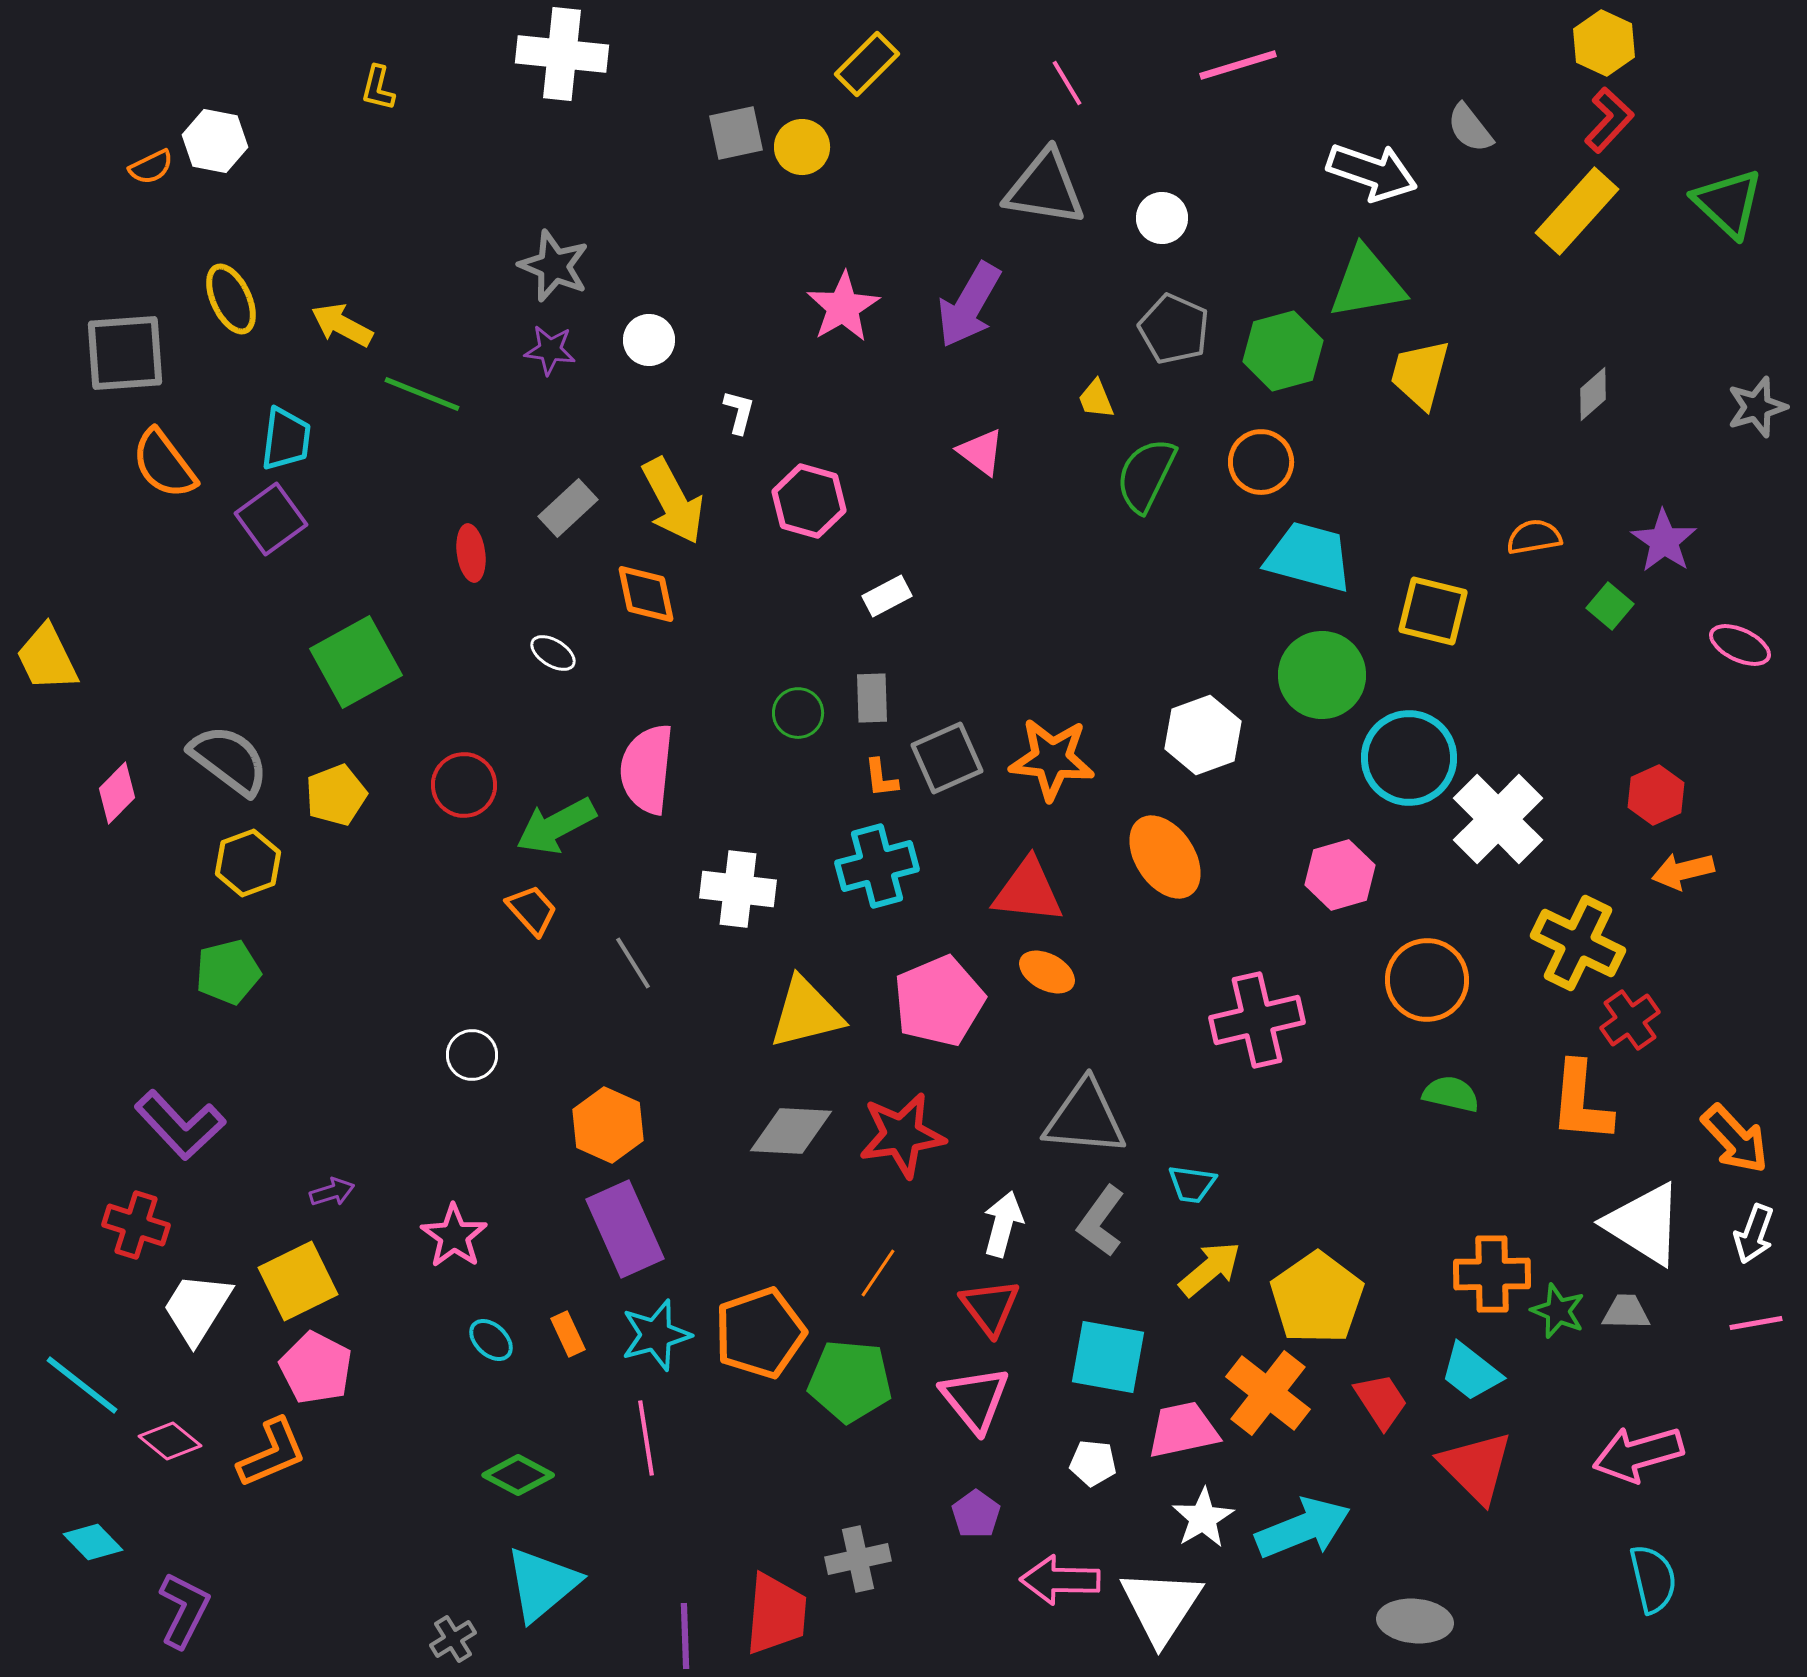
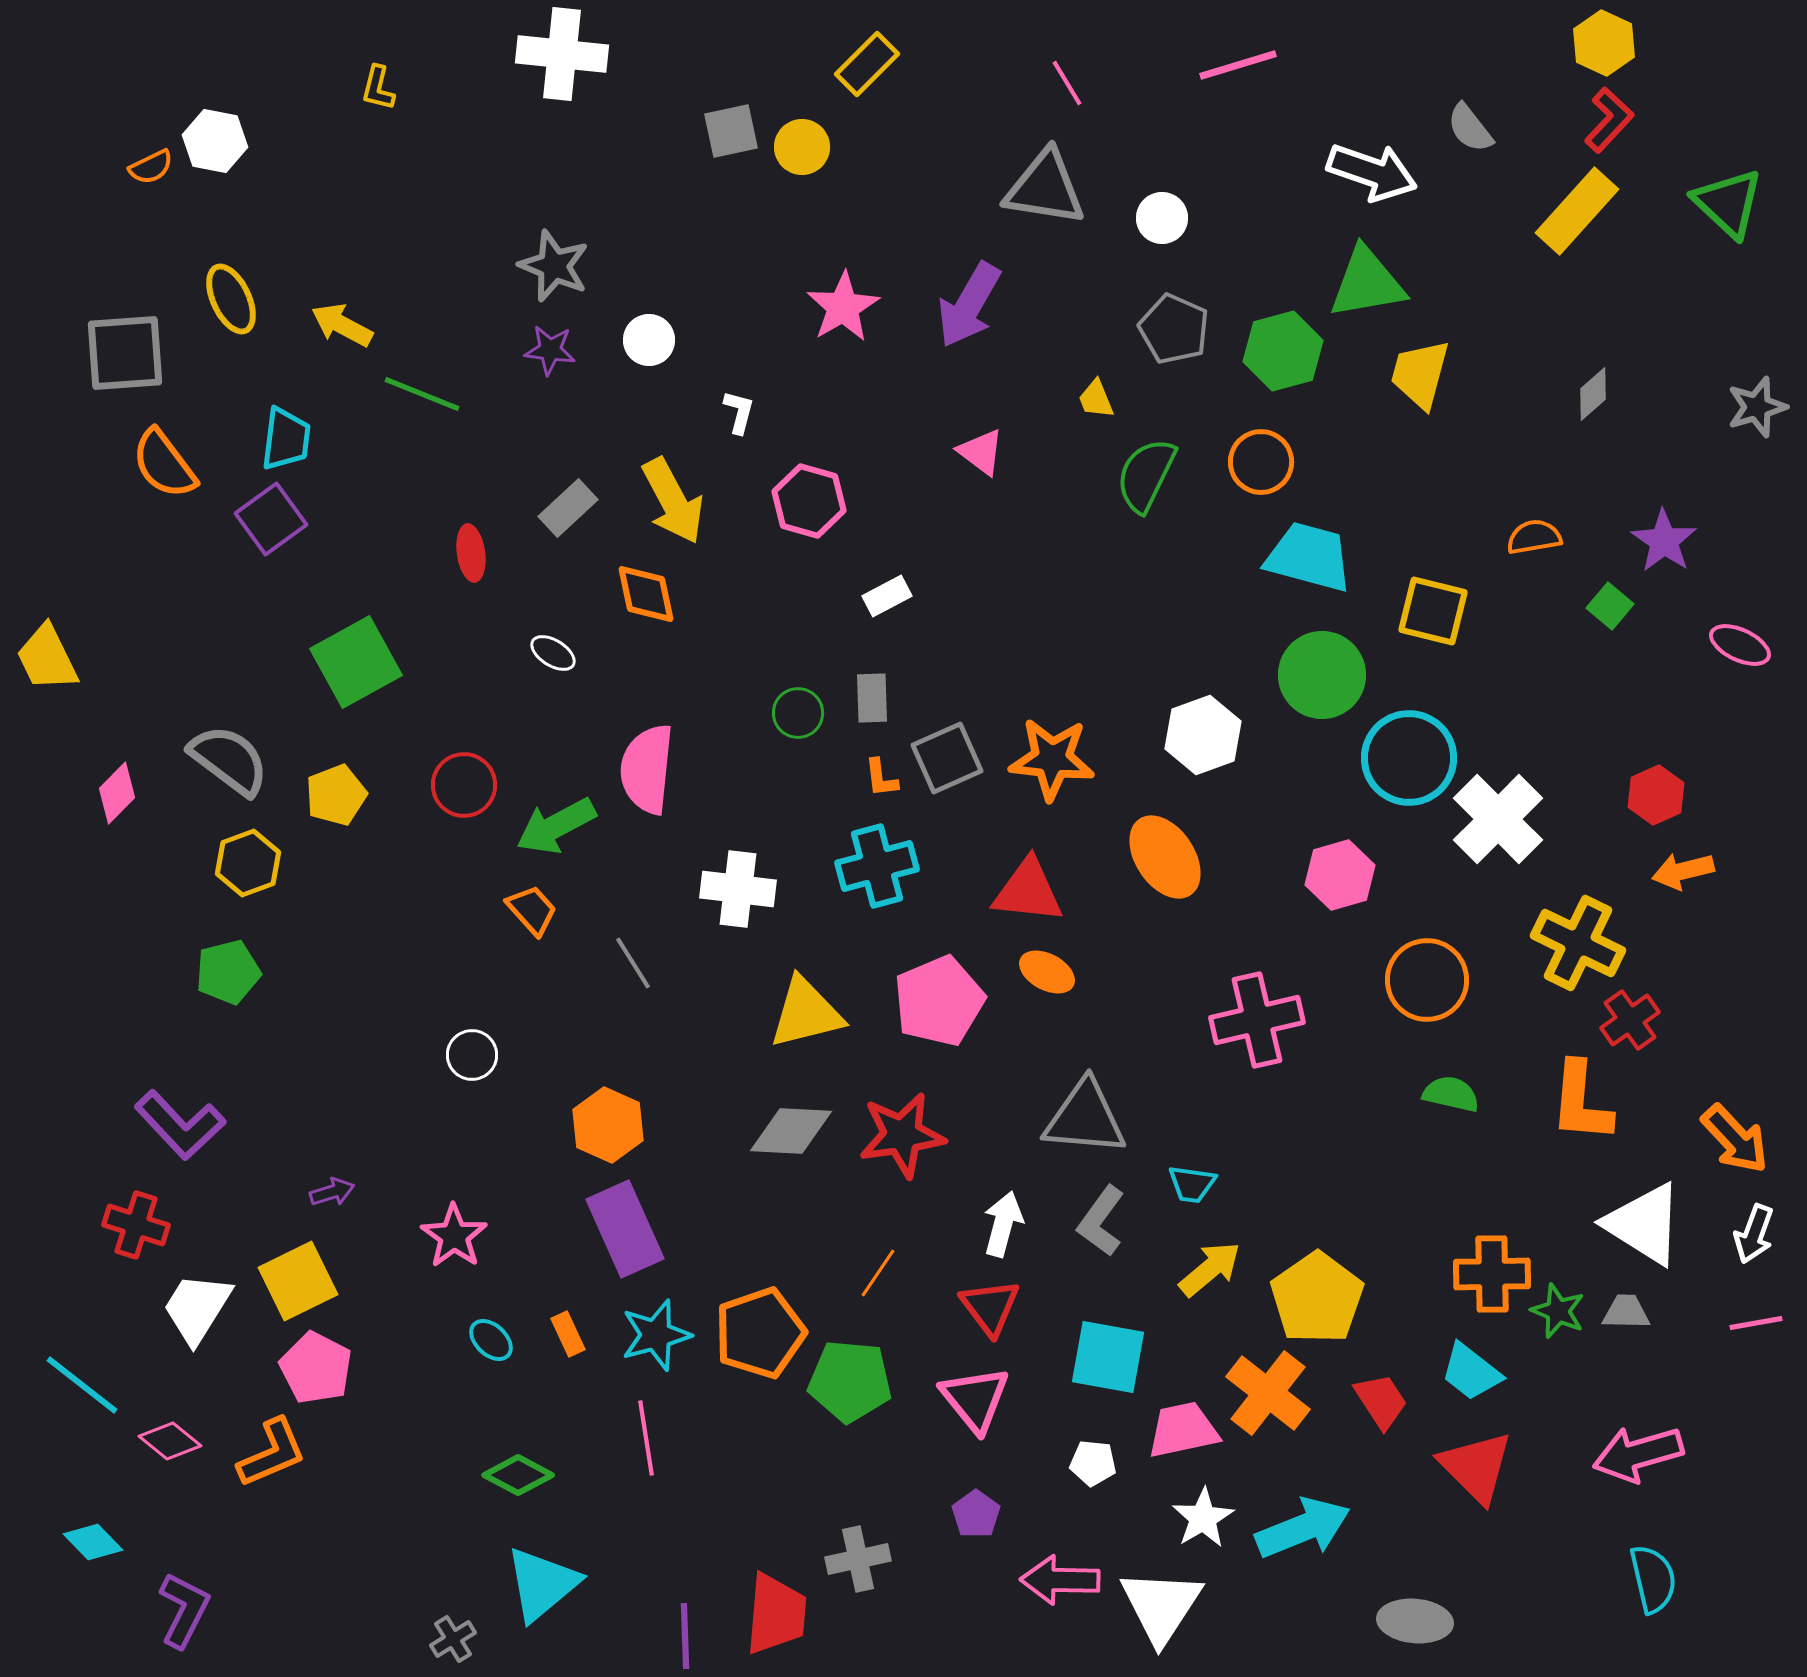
gray square at (736, 133): moved 5 px left, 2 px up
